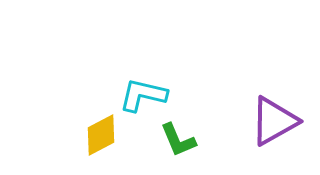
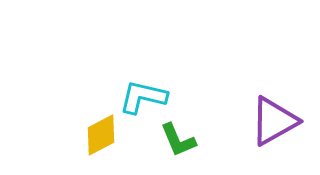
cyan L-shape: moved 2 px down
